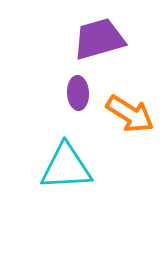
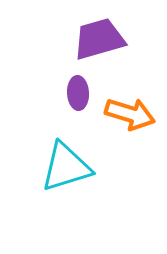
orange arrow: rotated 15 degrees counterclockwise
cyan triangle: rotated 14 degrees counterclockwise
